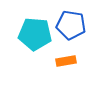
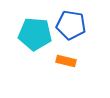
orange rectangle: rotated 24 degrees clockwise
